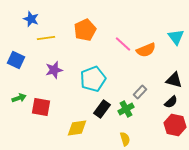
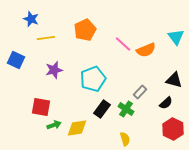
green arrow: moved 35 px right, 27 px down
black semicircle: moved 5 px left, 1 px down
green cross: rotated 28 degrees counterclockwise
red hexagon: moved 2 px left, 4 px down; rotated 15 degrees clockwise
